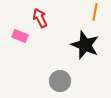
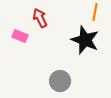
black star: moved 5 px up
